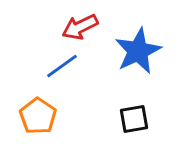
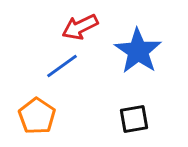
blue star: rotated 12 degrees counterclockwise
orange pentagon: moved 1 px left
